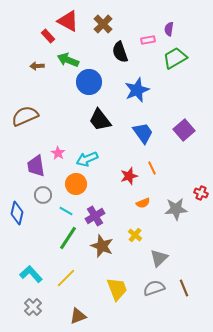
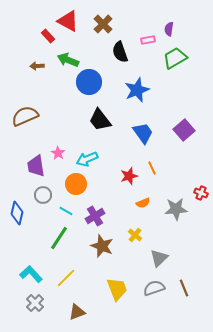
green line: moved 9 px left
gray cross: moved 2 px right, 4 px up
brown triangle: moved 1 px left, 4 px up
